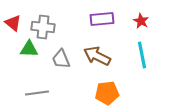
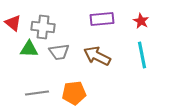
gray trapezoid: moved 2 px left, 7 px up; rotated 75 degrees counterclockwise
orange pentagon: moved 33 px left
